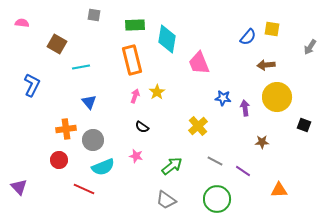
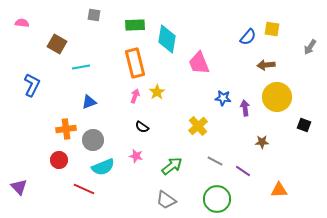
orange rectangle: moved 3 px right, 3 px down
blue triangle: rotated 49 degrees clockwise
